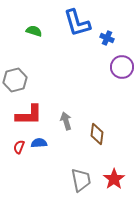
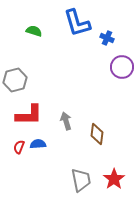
blue semicircle: moved 1 px left, 1 px down
